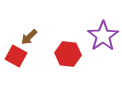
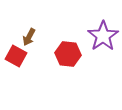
brown arrow: rotated 18 degrees counterclockwise
